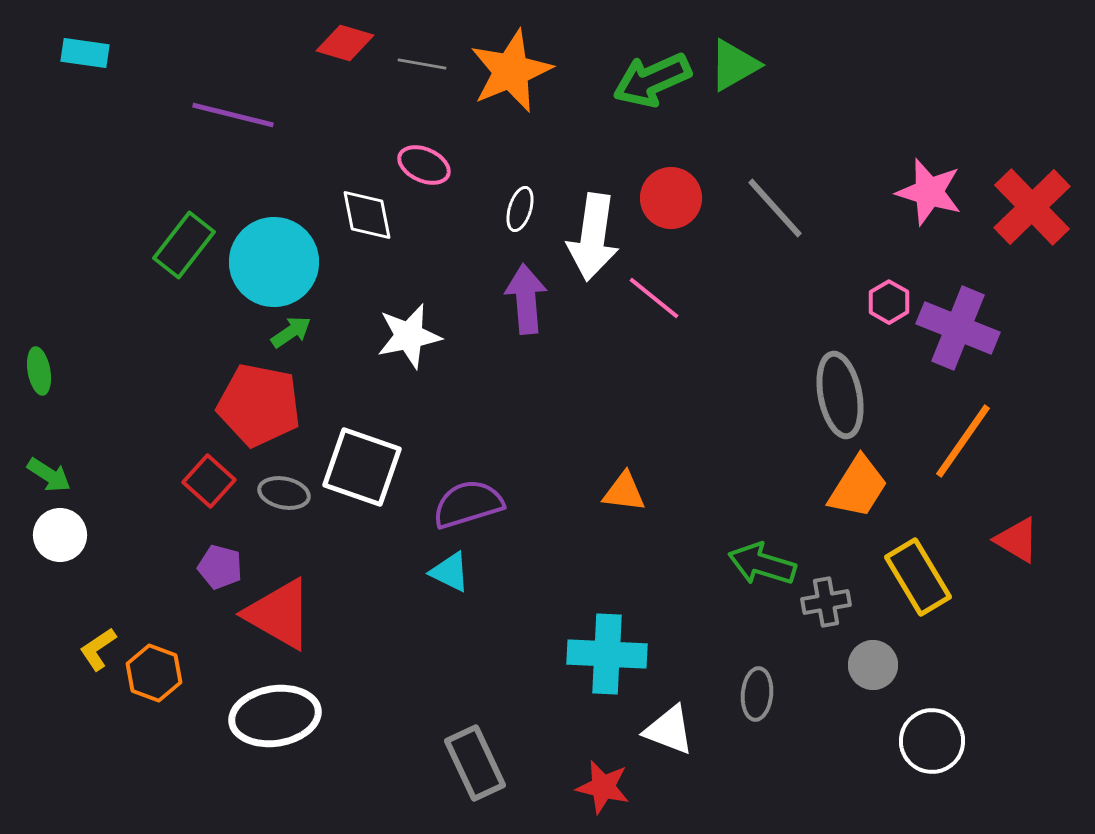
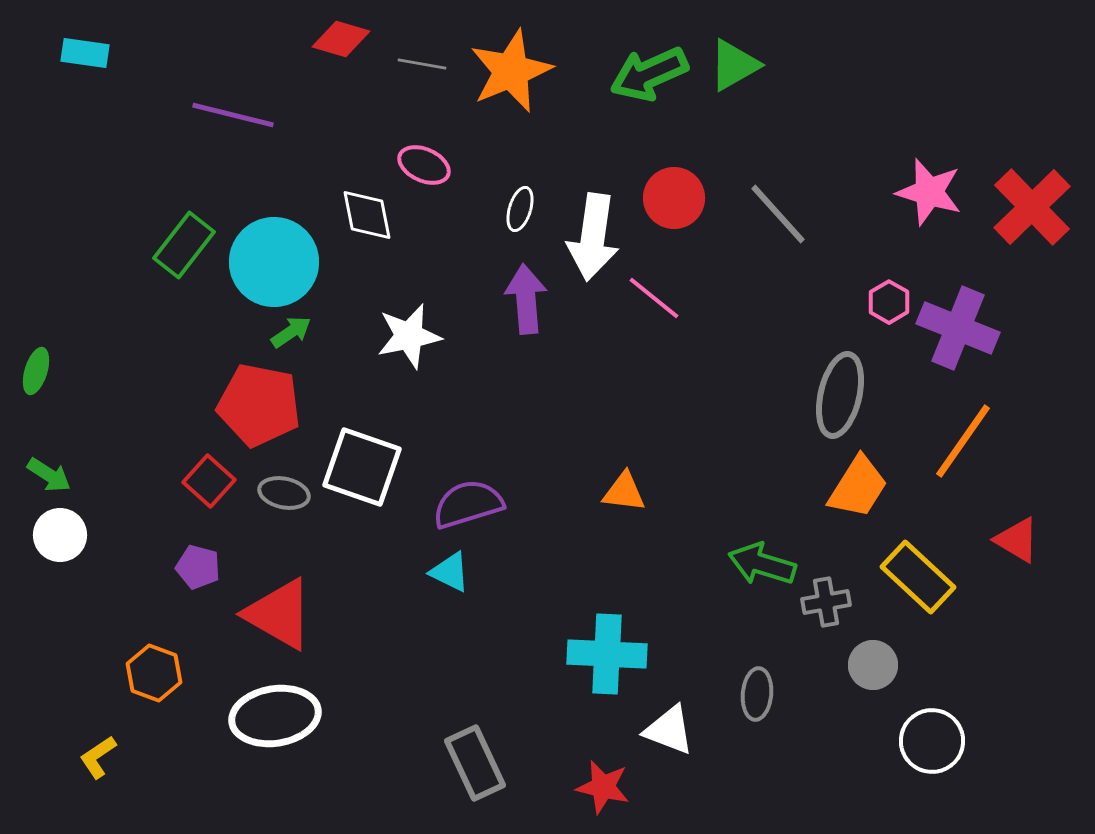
red diamond at (345, 43): moved 4 px left, 4 px up
green arrow at (652, 80): moved 3 px left, 6 px up
red circle at (671, 198): moved 3 px right
gray line at (775, 208): moved 3 px right, 6 px down
green ellipse at (39, 371): moved 3 px left; rotated 27 degrees clockwise
gray ellipse at (840, 395): rotated 24 degrees clockwise
purple pentagon at (220, 567): moved 22 px left
yellow rectangle at (918, 577): rotated 16 degrees counterclockwise
yellow L-shape at (98, 649): moved 108 px down
